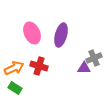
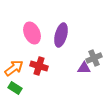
orange arrow: rotated 12 degrees counterclockwise
